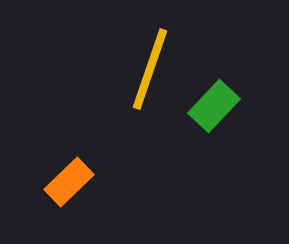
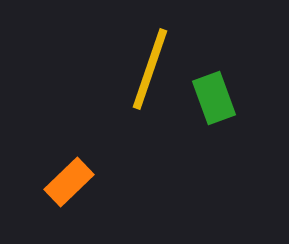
green rectangle: moved 8 px up; rotated 63 degrees counterclockwise
